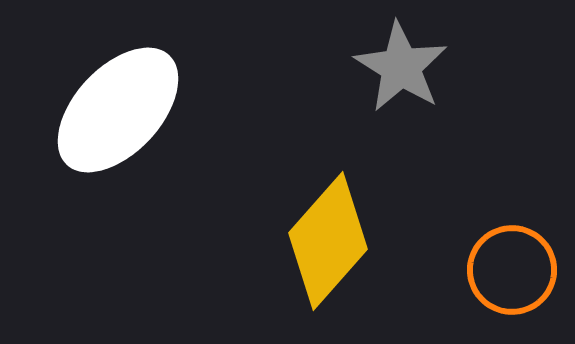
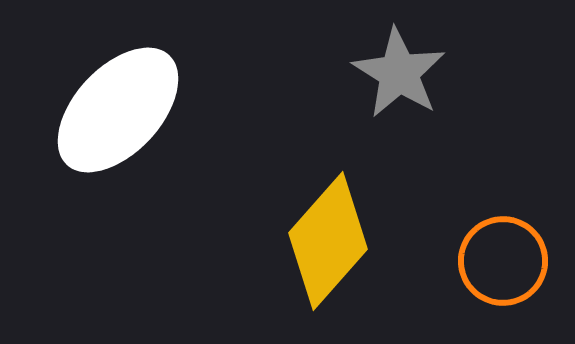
gray star: moved 2 px left, 6 px down
orange circle: moved 9 px left, 9 px up
